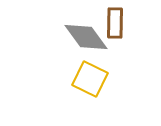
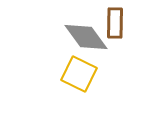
yellow square: moved 11 px left, 5 px up
